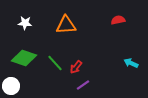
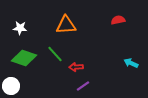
white star: moved 5 px left, 5 px down
green line: moved 9 px up
red arrow: rotated 48 degrees clockwise
purple line: moved 1 px down
